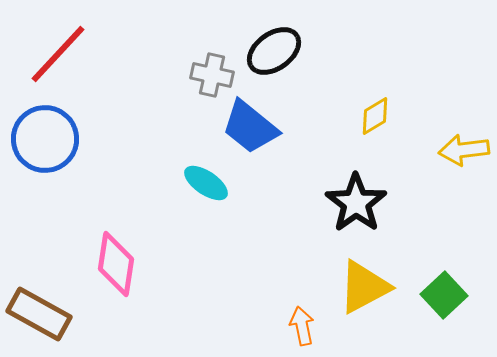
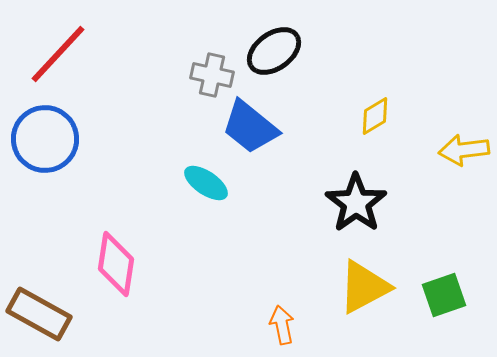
green square: rotated 24 degrees clockwise
orange arrow: moved 20 px left, 1 px up
